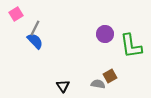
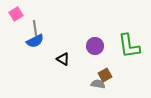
gray line: rotated 35 degrees counterclockwise
purple circle: moved 10 px left, 12 px down
blue semicircle: rotated 108 degrees clockwise
green L-shape: moved 2 px left
brown square: moved 5 px left, 1 px up
black triangle: moved 27 px up; rotated 24 degrees counterclockwise
